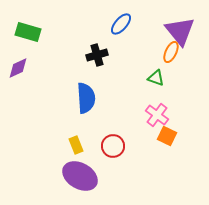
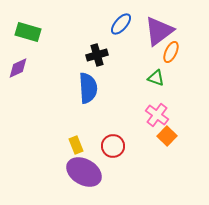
purple triangle: moved 21 px left; rotated 32 degrees clockwise
blue semicircle: moved 2 px right, 10 px up
orange square: rotated 18 degrees clockwise
purple ellipse: moved 4 px right, 4 px up
